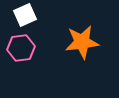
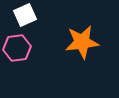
pink hexagon: moved 4 px left
